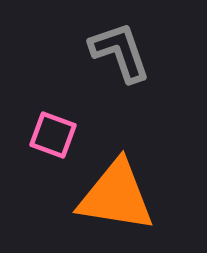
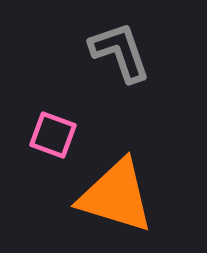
orange triangle: rotated 8 degrees clockwise
